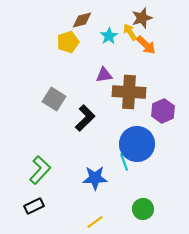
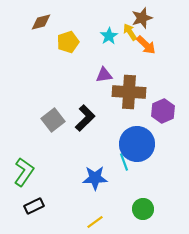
brown diamond: moved 41 px left, 2 px down
gray square: moved 1 px left, 21 px down; rotated 20 degrees clockwise
green L-shape: moved 16 px left, 2 px down; rotated 8 degrees counterclockwise
